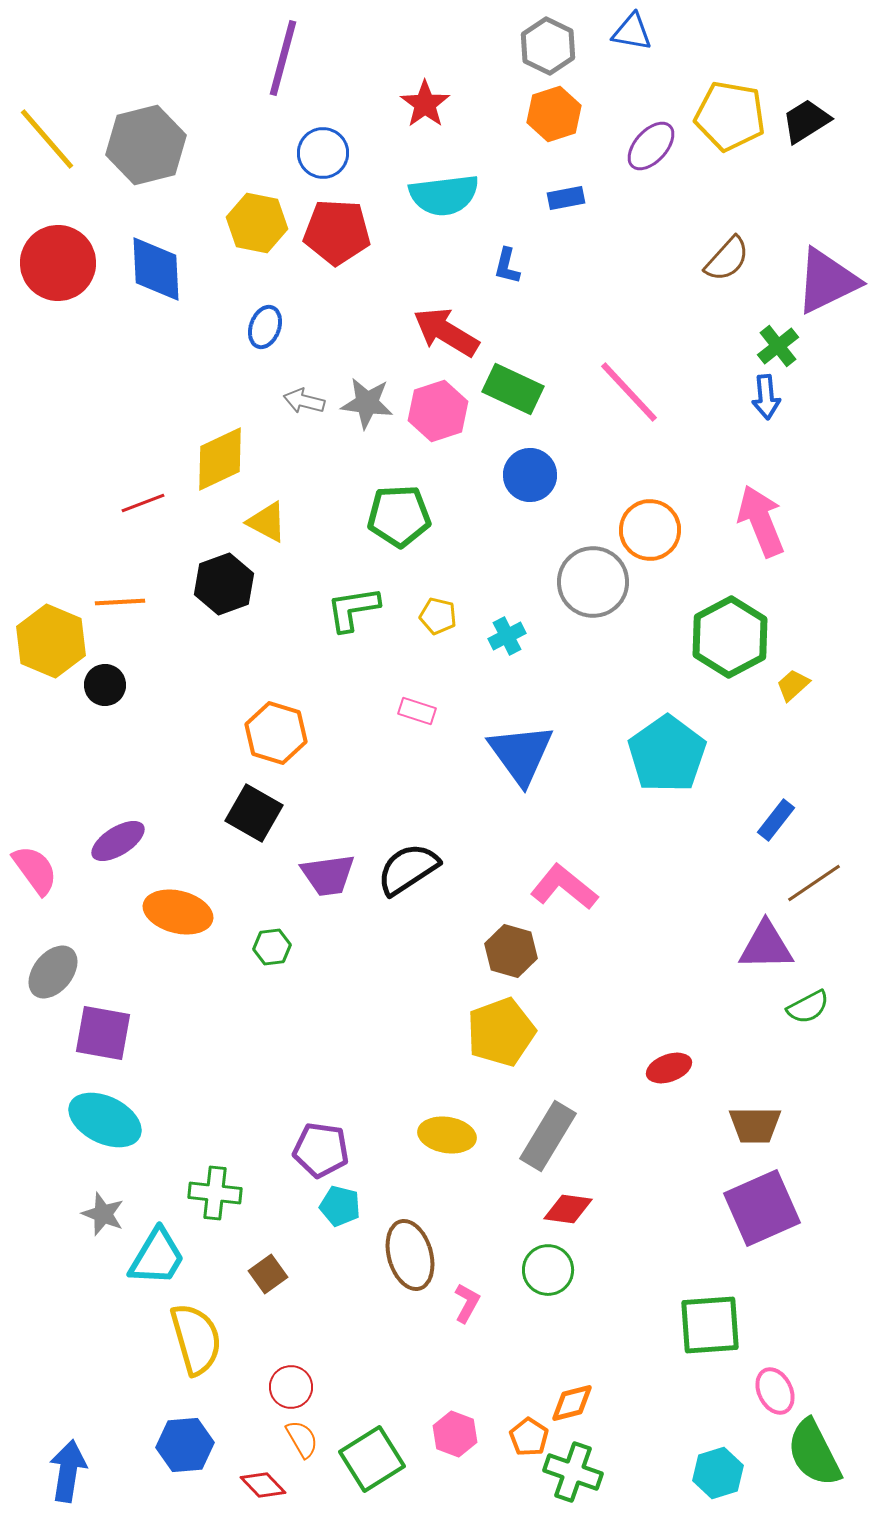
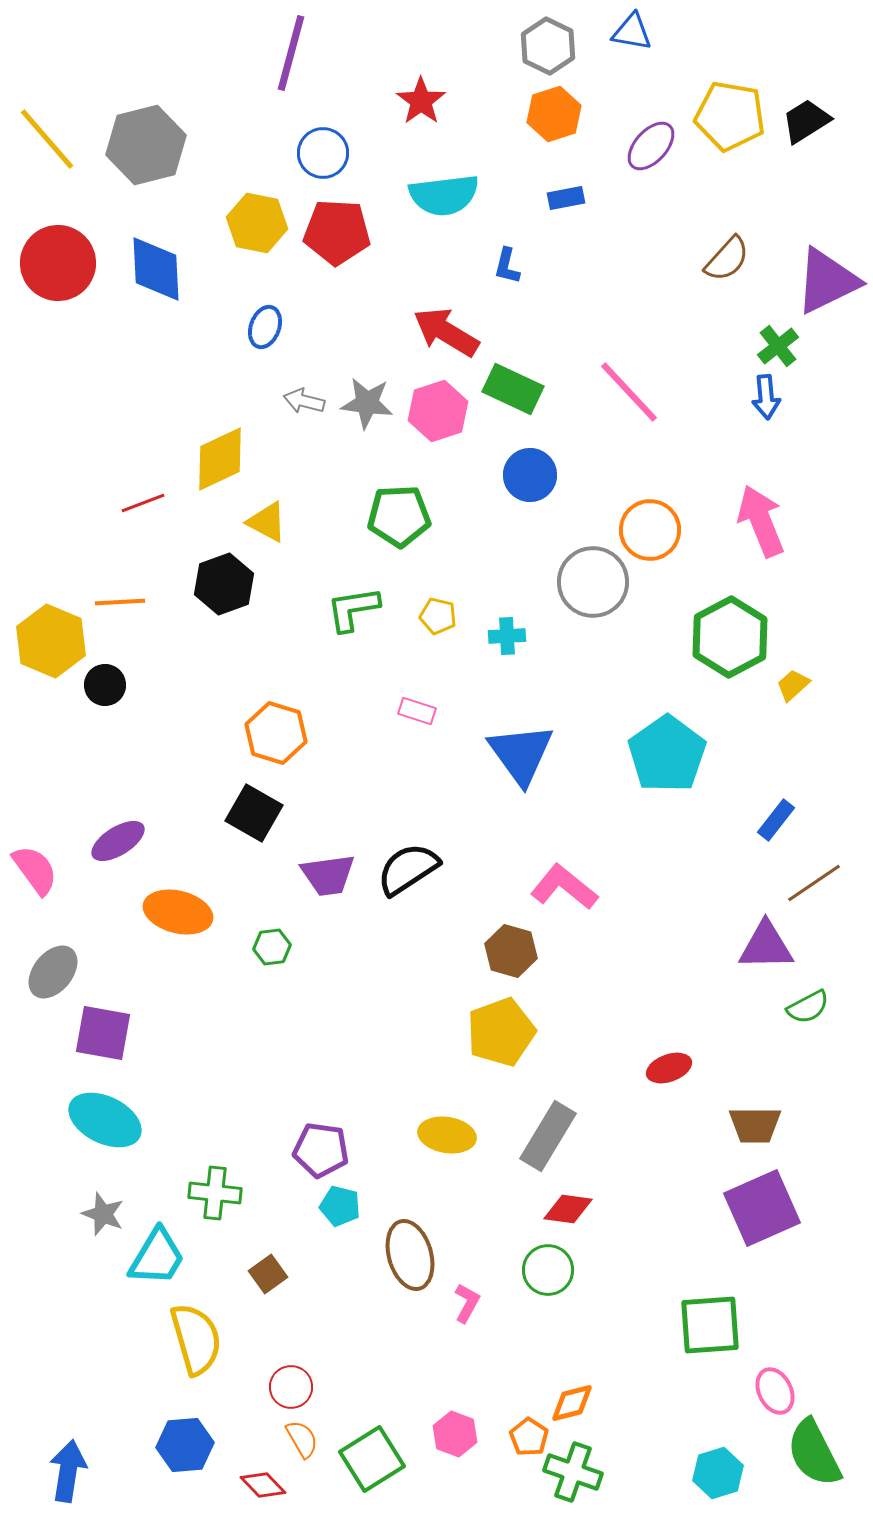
purple line at (283, 58): moved 8 px right, 5 px up
red star at (425, 104): moved 4 px left, 3 px up
cyan cross at (507, 636): rotated 24 degrees clockwise
